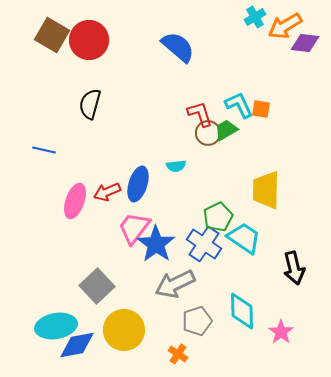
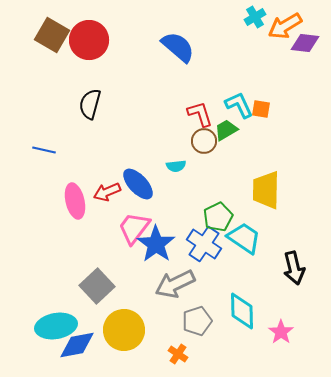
brown circle: moved 4 px left, 8 px down
blue ellipse: rotated 60 degrees counterclockwise
pink ellipse: rotated 32 degrees counterclockwise
